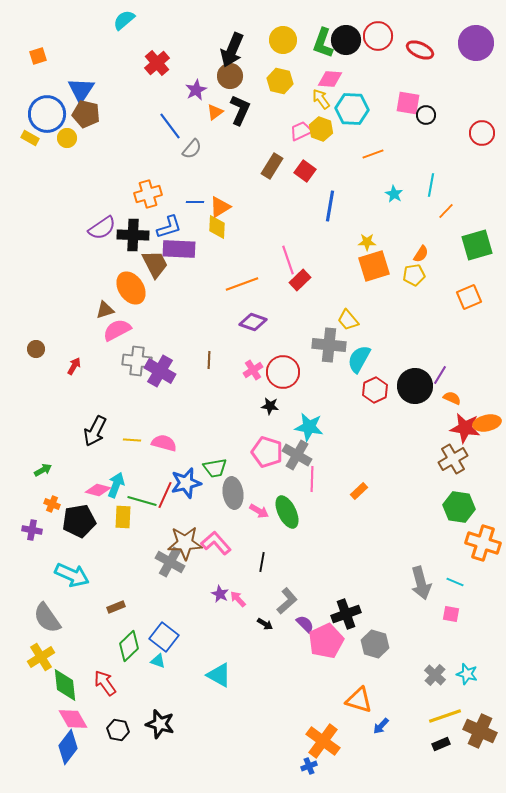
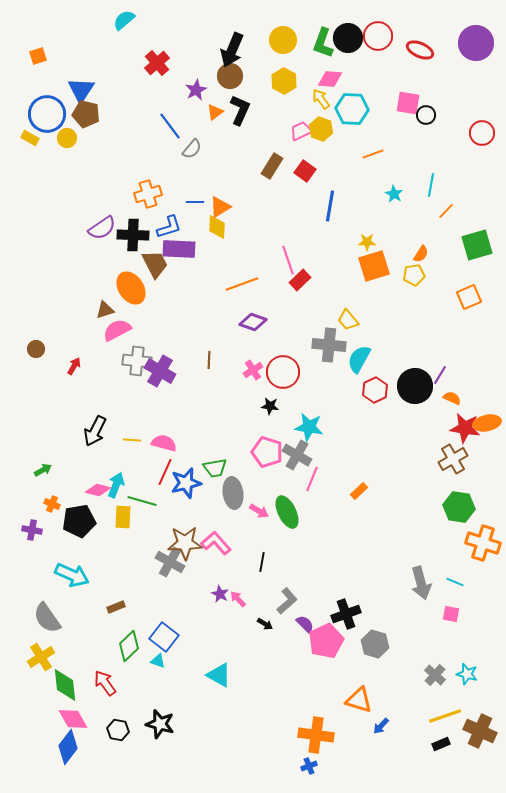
black circle at (346, 40): moved 2 px right, 2 px up
yellow hexagon at (280, 81): moved 4 px right; rotated 15 degrees clockwise
pink line at (312, 479): rotated 20 degrees clockwise
red line at (165, 495): moved 23 px up
orange cross at (323, 741): moved 7 px left, 6 px up; rotated 28 degrees counterclockwise
